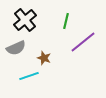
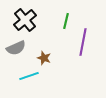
purple line: rotated 40 degrees counterclockwise
